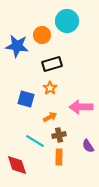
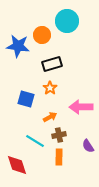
blue star: moved 1 px right
